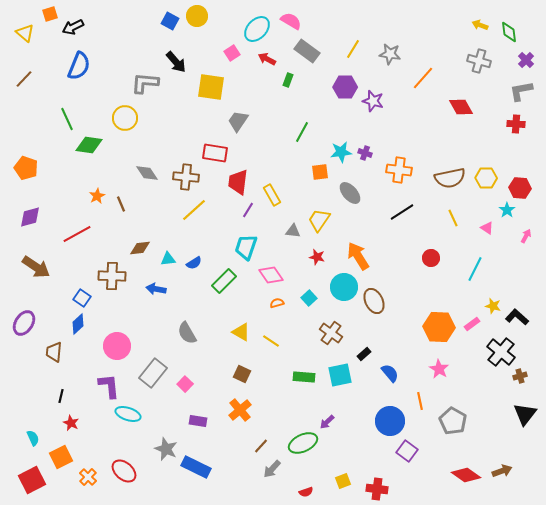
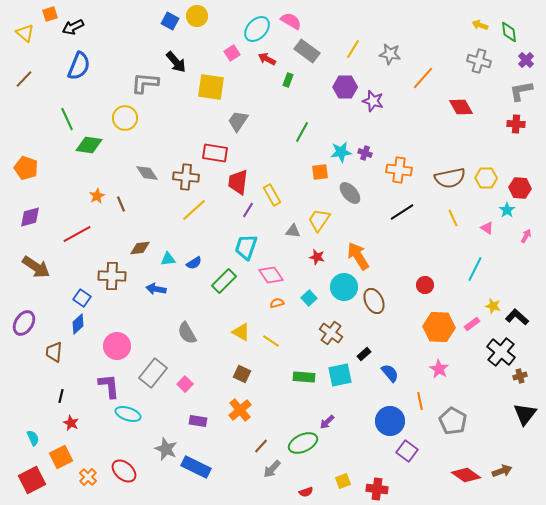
red circle at (431, 258): moved 6 px left, 27 px down
